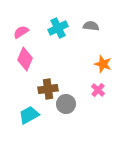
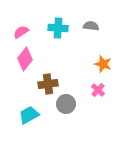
cyan cross: rotated 30 degrees clockwise
pink diamond: rotated 15 degrees clockwise
brown cross: moved 5 px up
